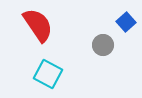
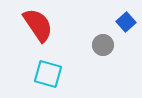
cyan square: rotated 12 degrees counterclockwise
